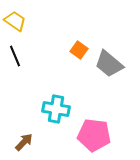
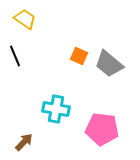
yellow trapezoid: moved 10 px right, 2 px up
orange square: moved 6 px down; rotated 12 degrees counterclockwise
pink pentagon: moved 8 px right, 6 px up
